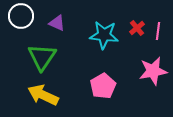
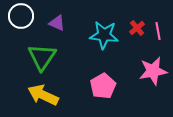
pink line: rotated 18 degrees counterclockwise
